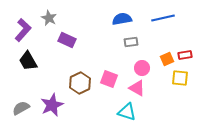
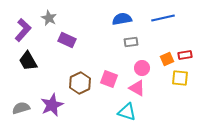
gray semicircle: rotated 12 degrees clockwise
